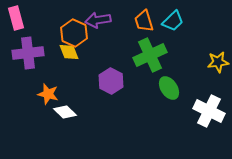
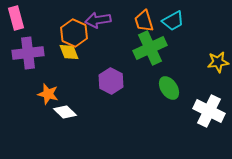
cyan trapezoid: rotated 15 degrees clockwise
green cross: moved 7 px up
